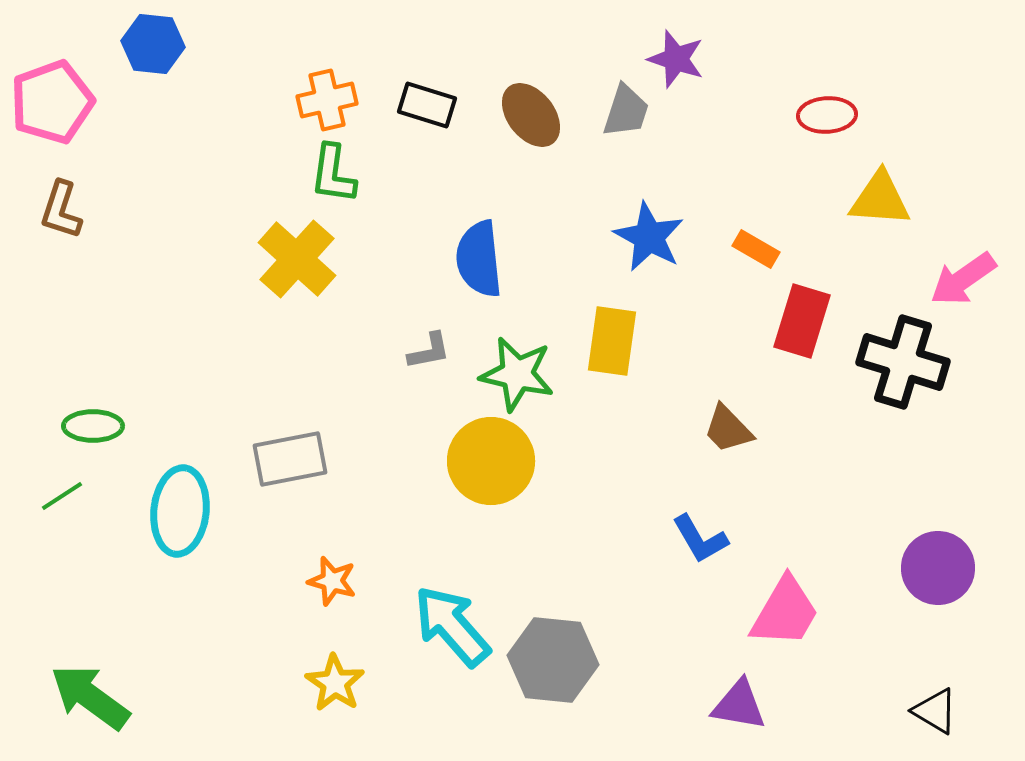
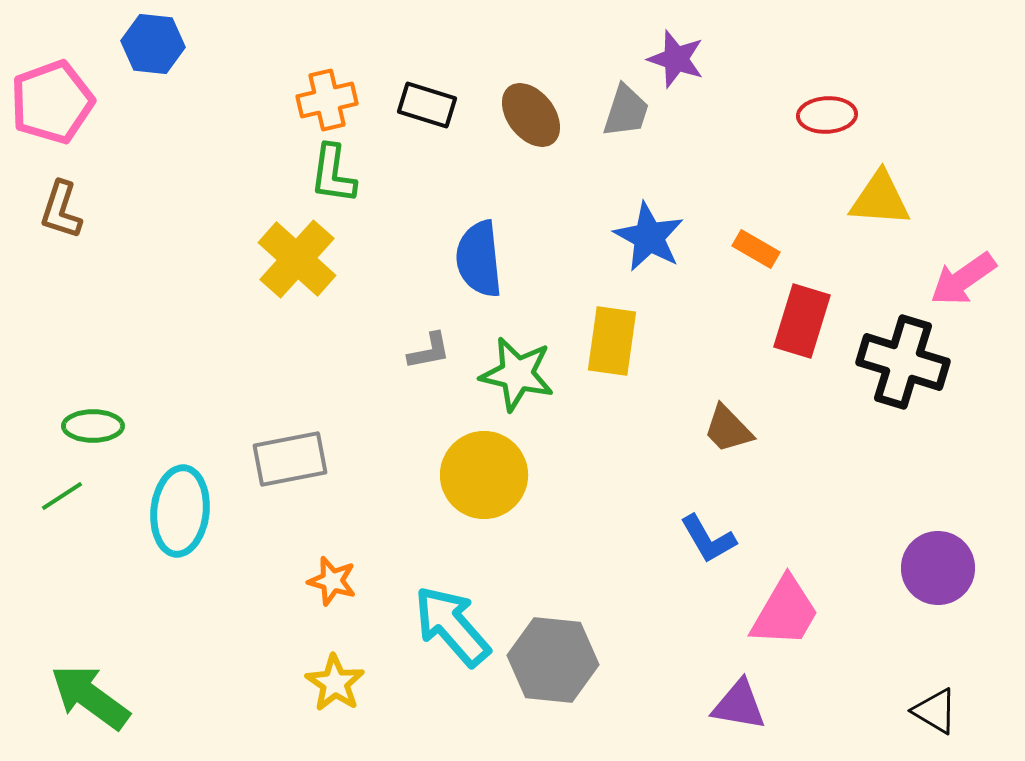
yellow circle: moved 7 px left, 14 px down
blue L-shape: moved 8 px right
